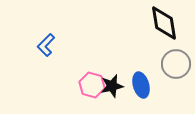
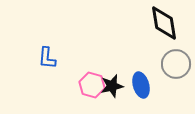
blue L-shape: moved 1 px right, 13 px down; rotated 40 degrees counterclockwise
